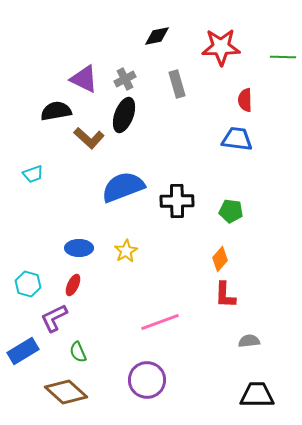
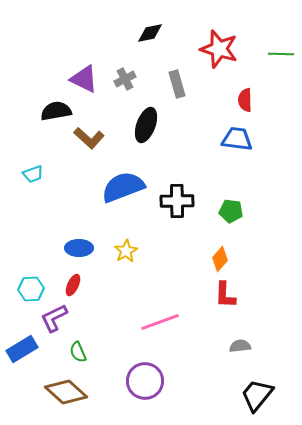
black diamond: moved 7 px left, 3 px up
red star: moved 2 px left, 2 px down; rotated 18 degrees clockwise
green line: moved 2 px left, 3 px up
black ellipse: moved 22 px right, 10 px down
cyan hexagon: moved 3 px right, 5 px down; rotated 20 degrees counterclockwise
gray semicircle: moved 9 px left, 5 px down
blue rectangle: moved 1 px left, 2 px up
purple circle: moved 2 px left, 1 px down
black trapezoid: rotated 51 degrees counterclockwise
